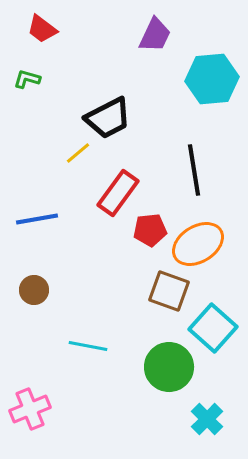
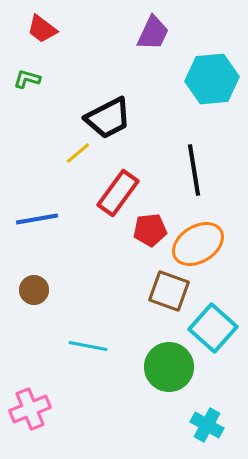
purple trapezoid: moved 2 px left, 2 px up
cyan cross: moved 6 px down; rotated 16 degrees counterclockwise
